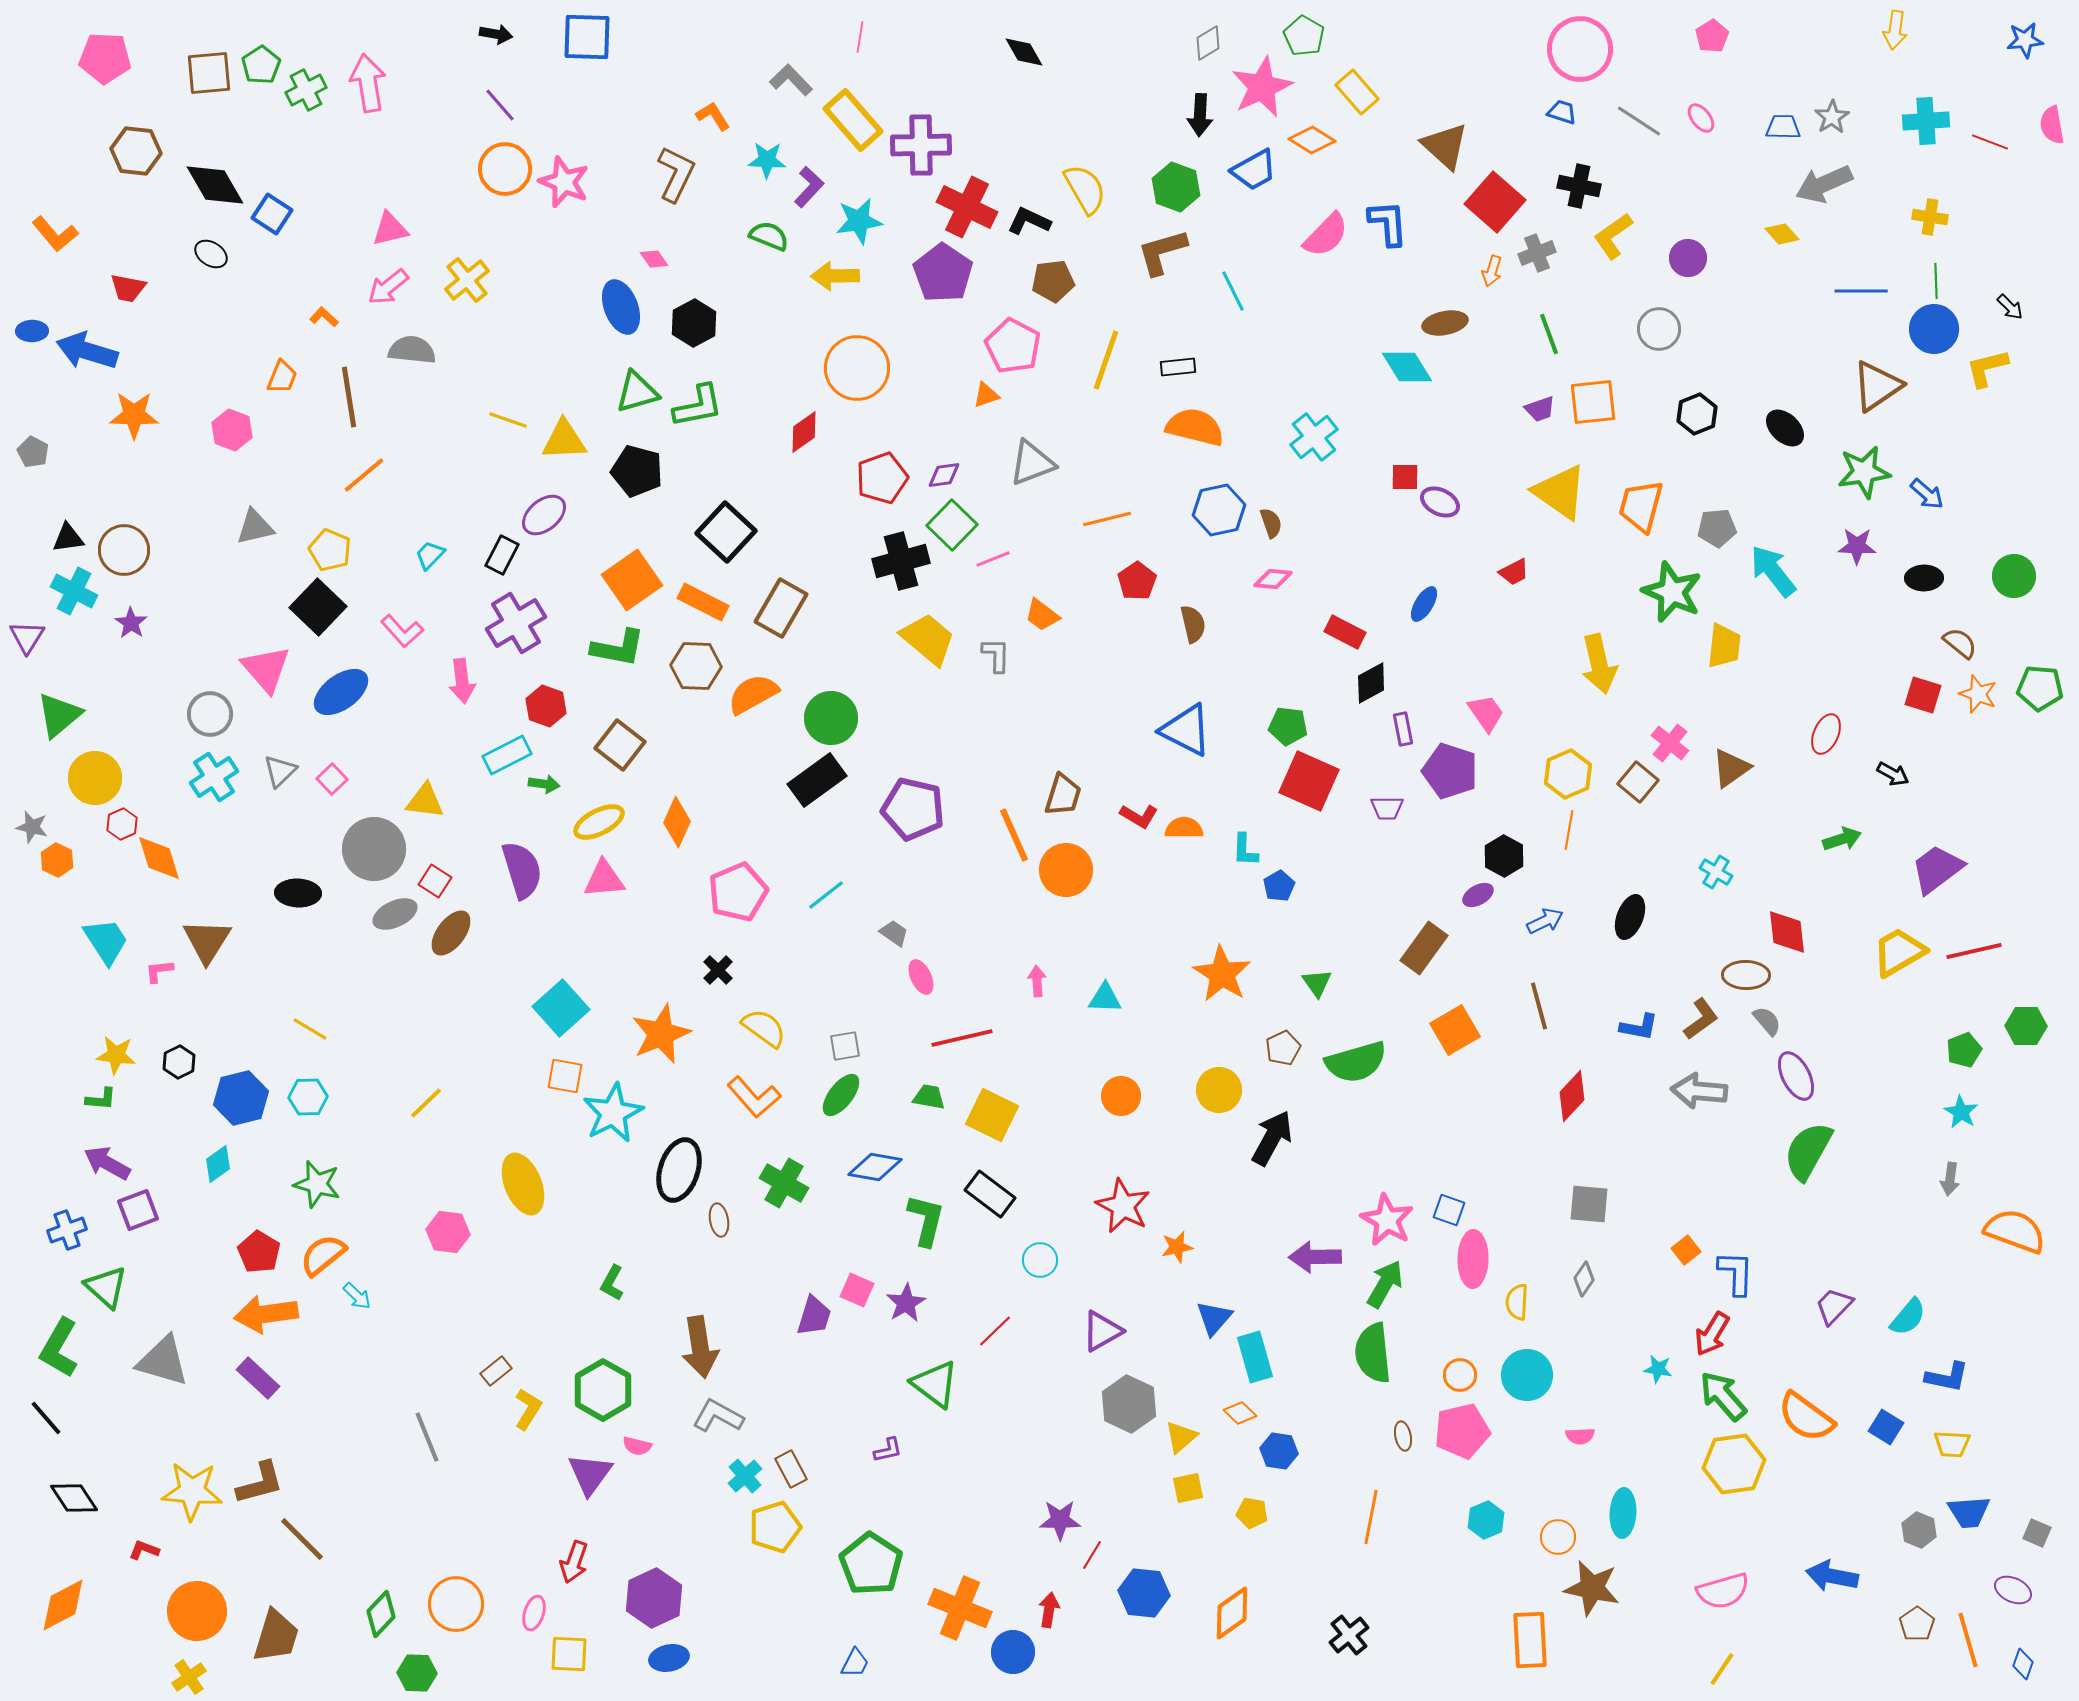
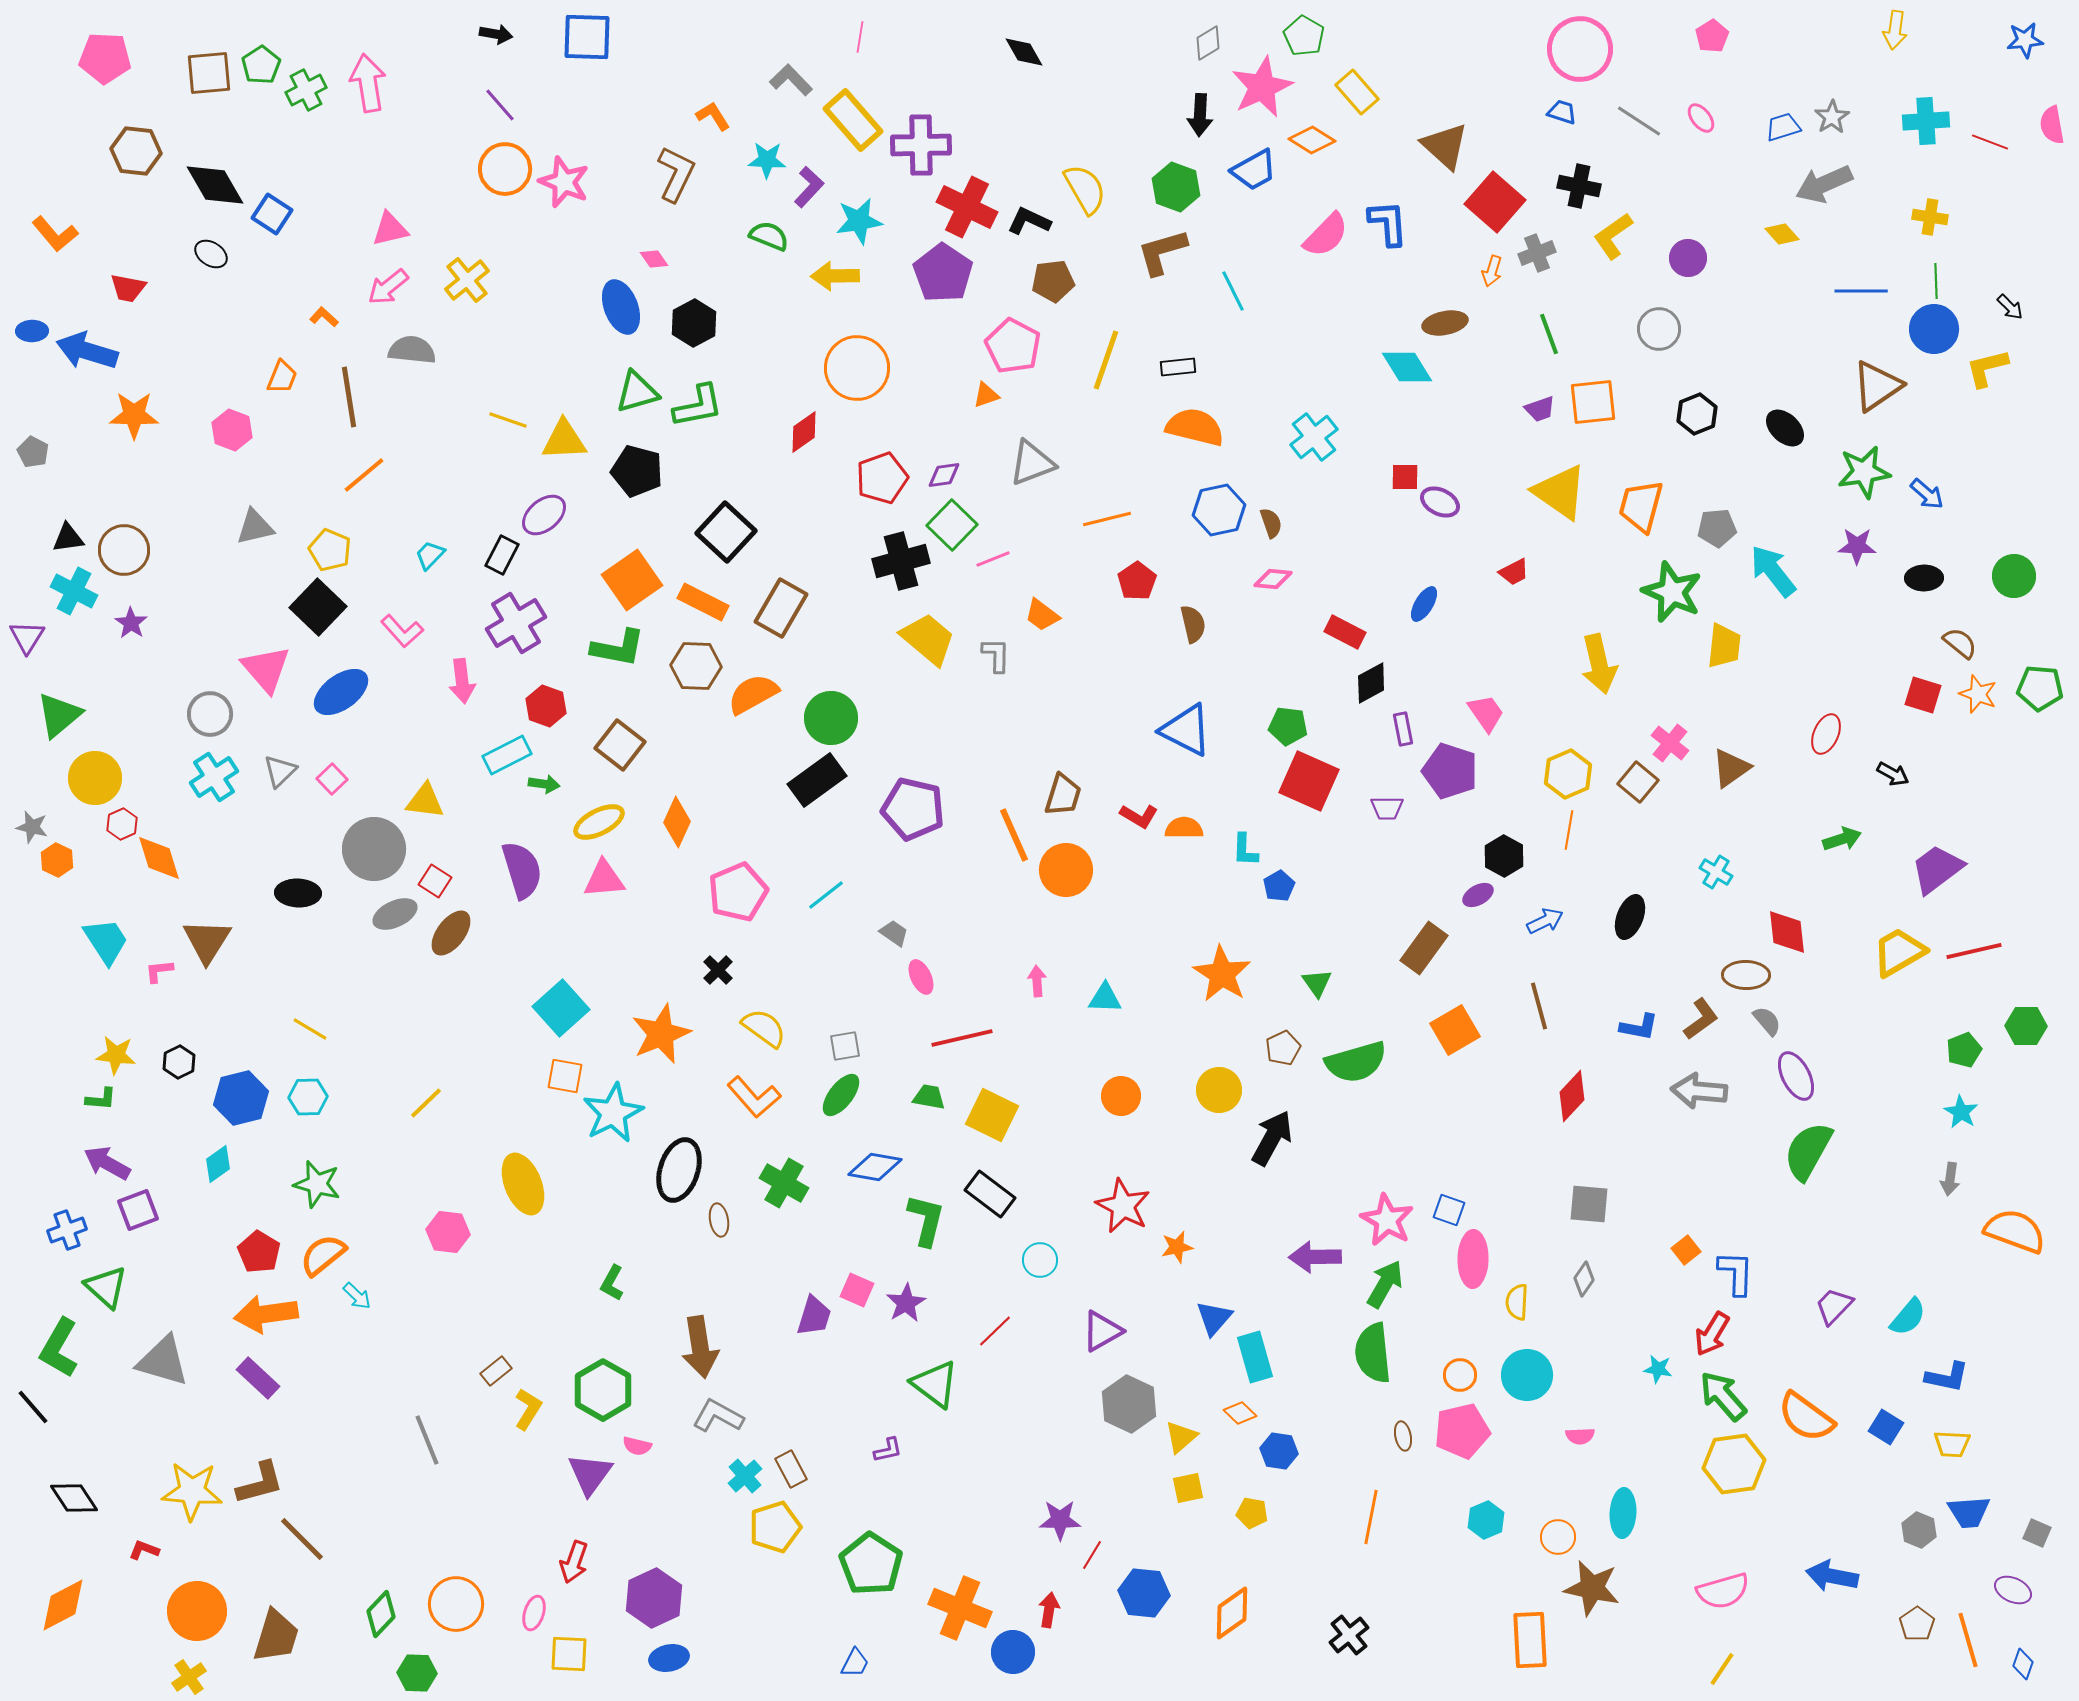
blue trapezoid at (1783, 127): rotated 18 degrees counterclockwise
black line at (46, 1418): moved 13 px left, 11 px up
gray line at (427, 1437): moved 3 px down
